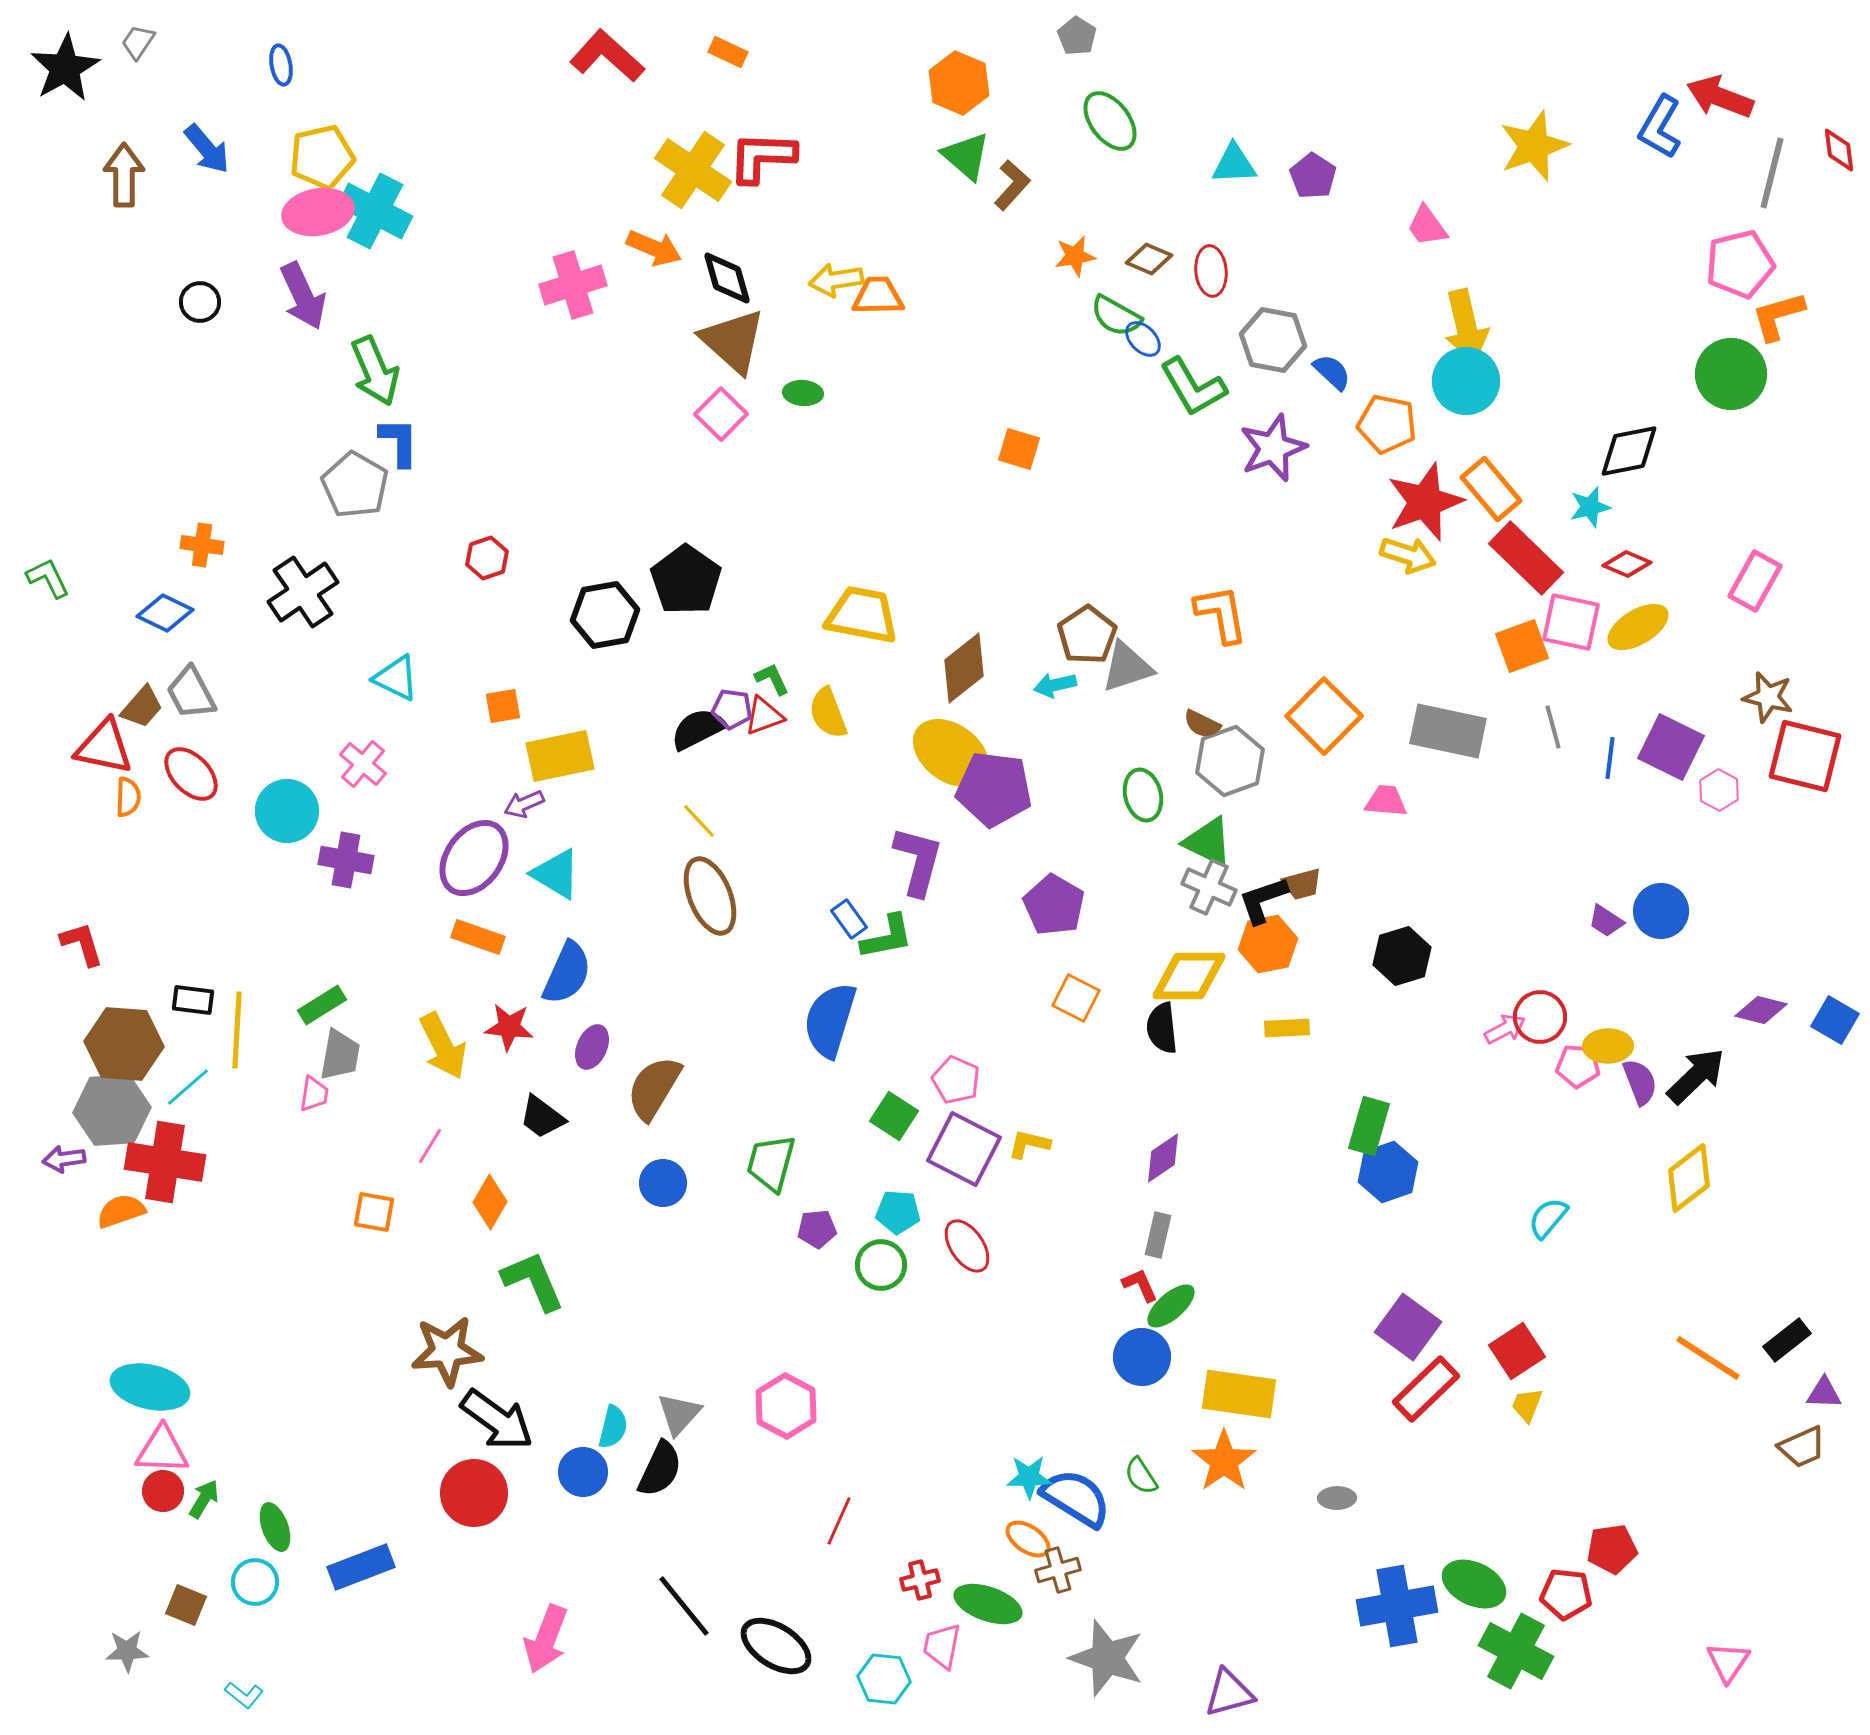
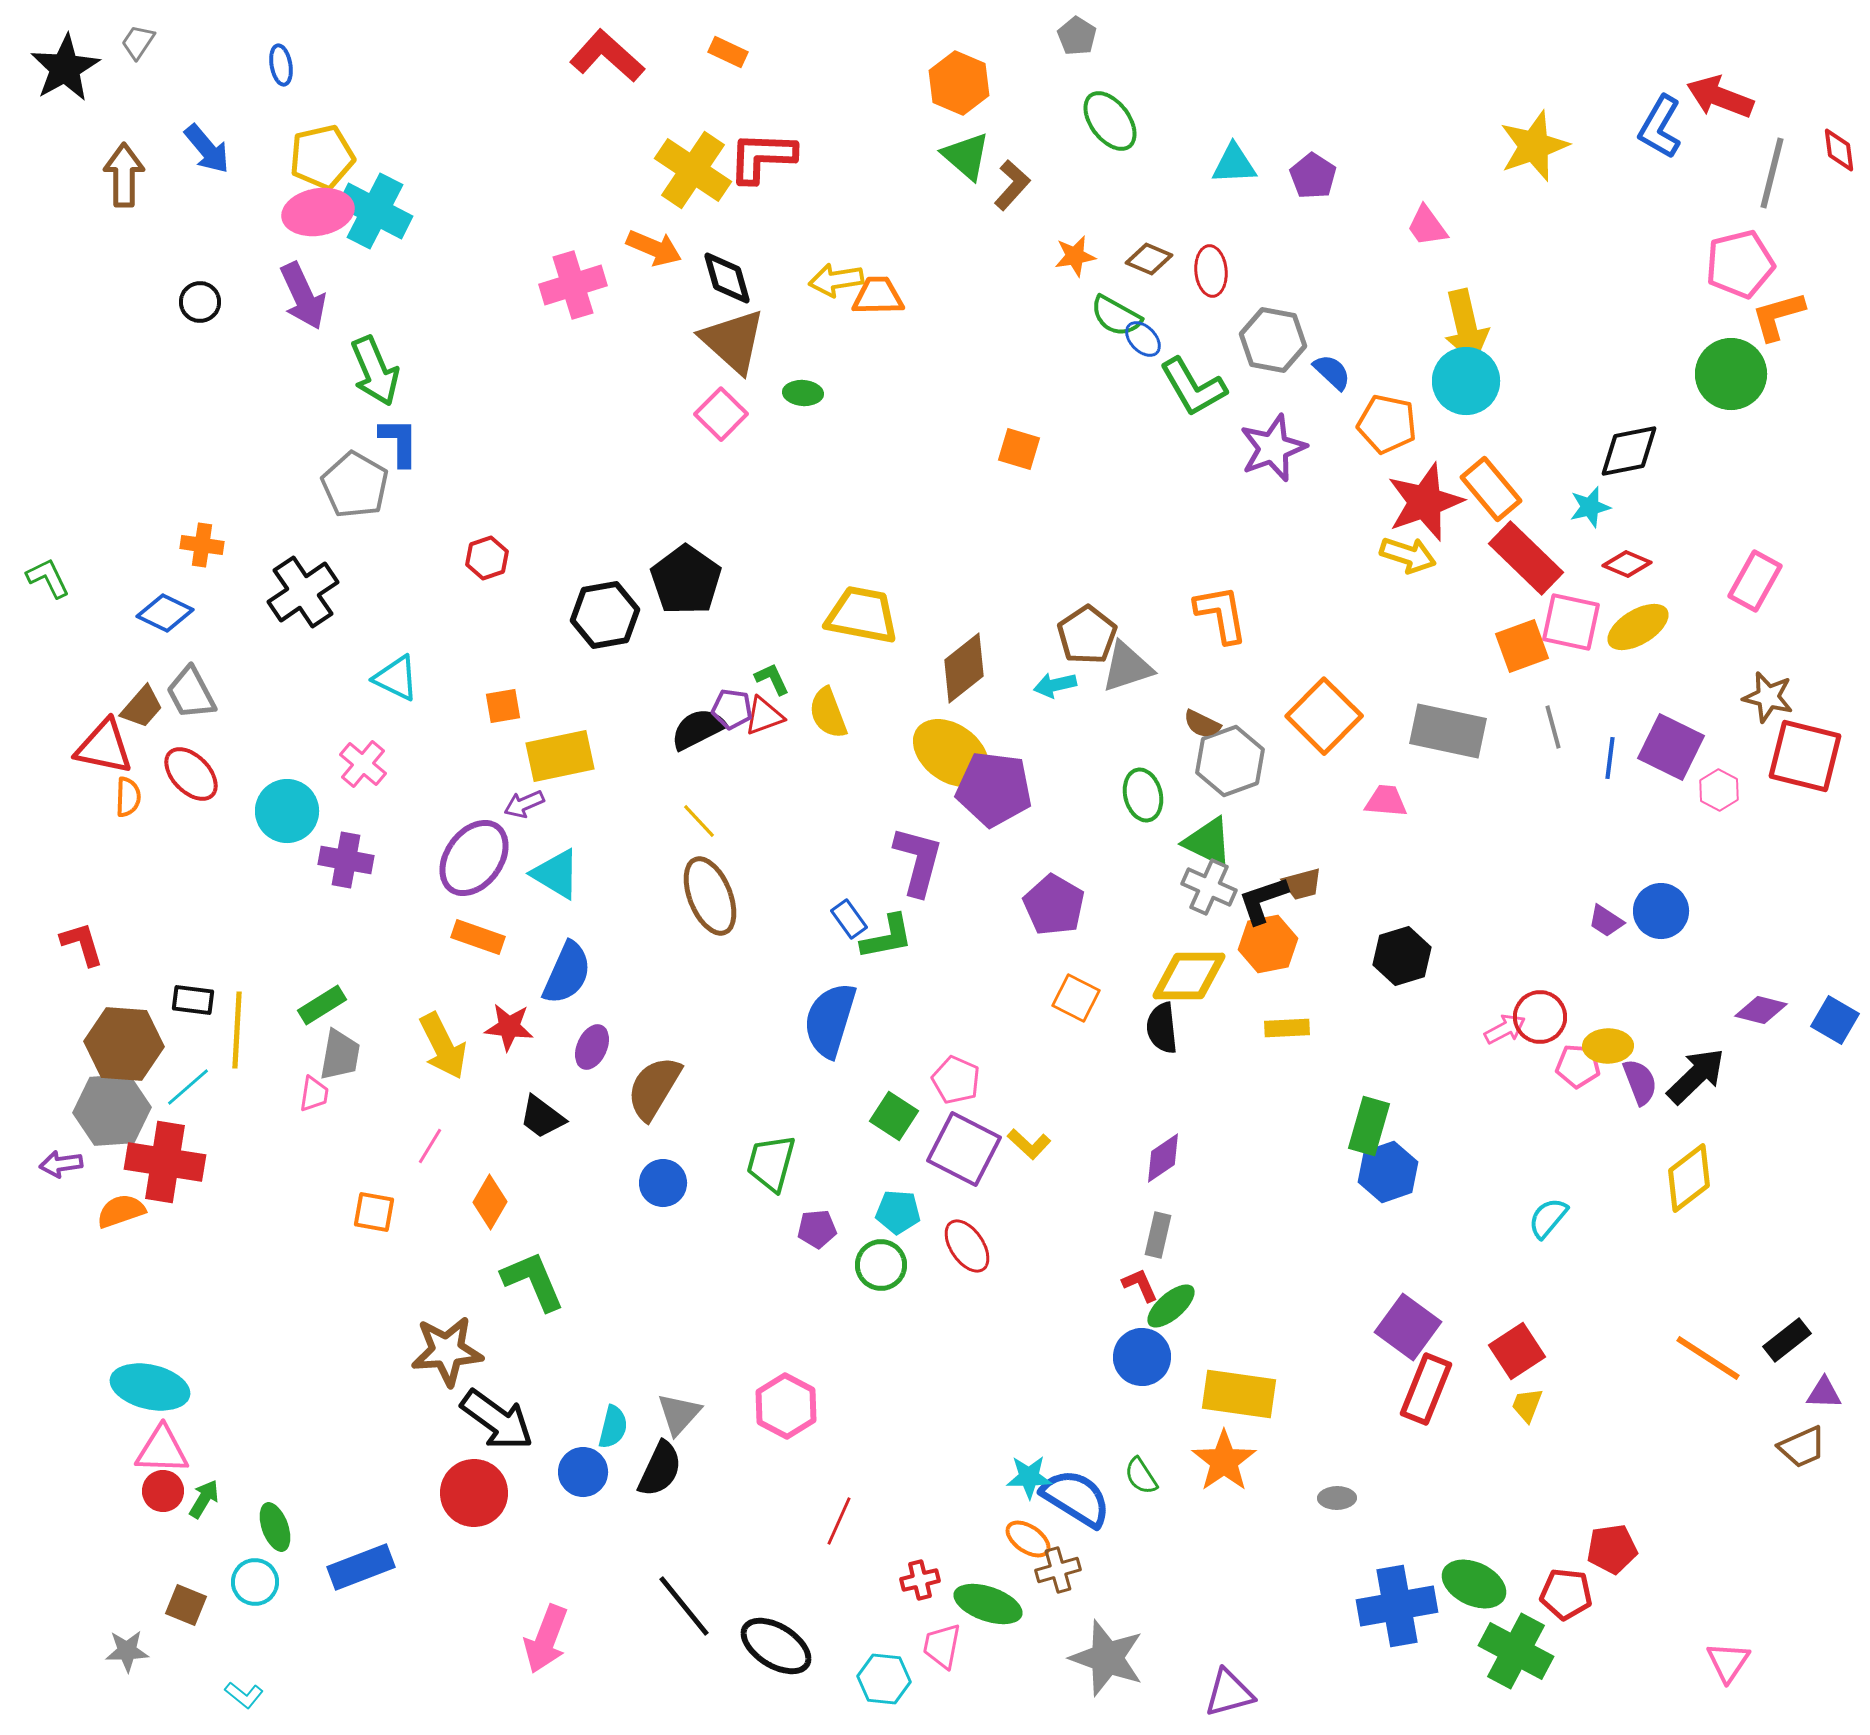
yellow L-shape at (1029, 1144): rotated 150 degrees counterclockwise
purple arrow at (64, 1159): moved 3 px left, 5 px down
red rectangle at (1426, 1389): rotated 24 degrees counterclockwise
